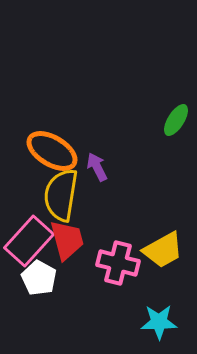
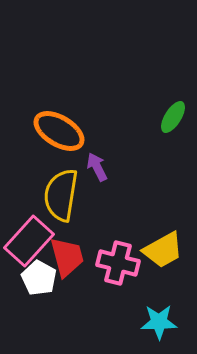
green ellipse: moved 3 px left, 3 px up
orange ellipse: moved 7 px right, 20 px up
red trapezoid: moved 17 px down
